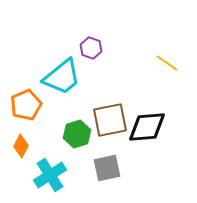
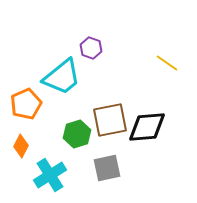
orange pentagon: moved 1 px up
